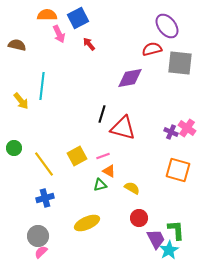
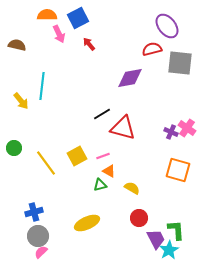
black line: rotated 42 degrees clockwise
yellow line: moved 2 px right, 1 px up
blue cross: moved 11 px left, 14 px down
